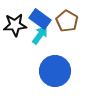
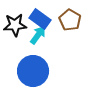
brown pentagon: moved 3 px right, 1 px up
cyan arrow: moved 2 px left
blue circle: moved 22 px left
